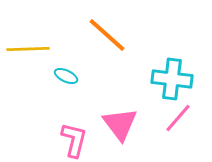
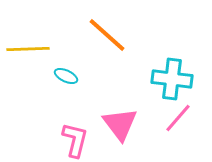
pink L-shape: moved 1 px right
